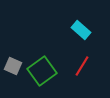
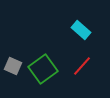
red line: rotated 10 degrees clockwise
green square: moved 1 px right, 2 px up
